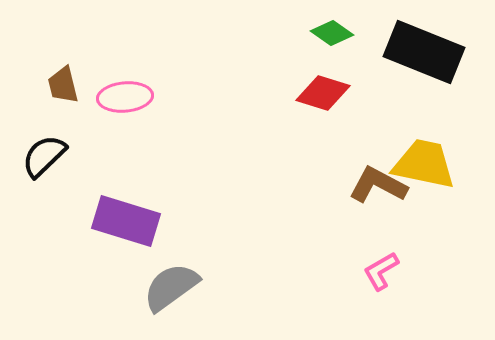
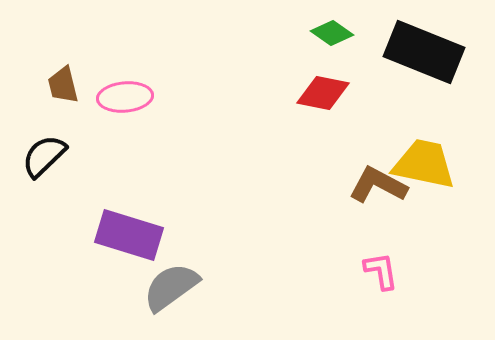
red diamond: rotated 6 degrees counterclockwise
purple rectangle: moved 3 px right, 14 px down
pink L-shape: rotated 111 degrees clockwise
